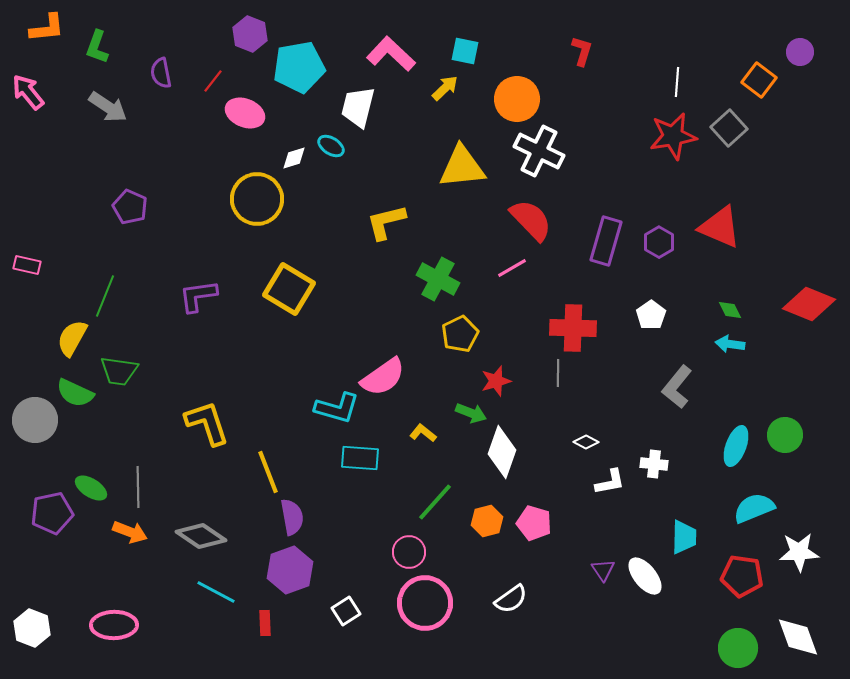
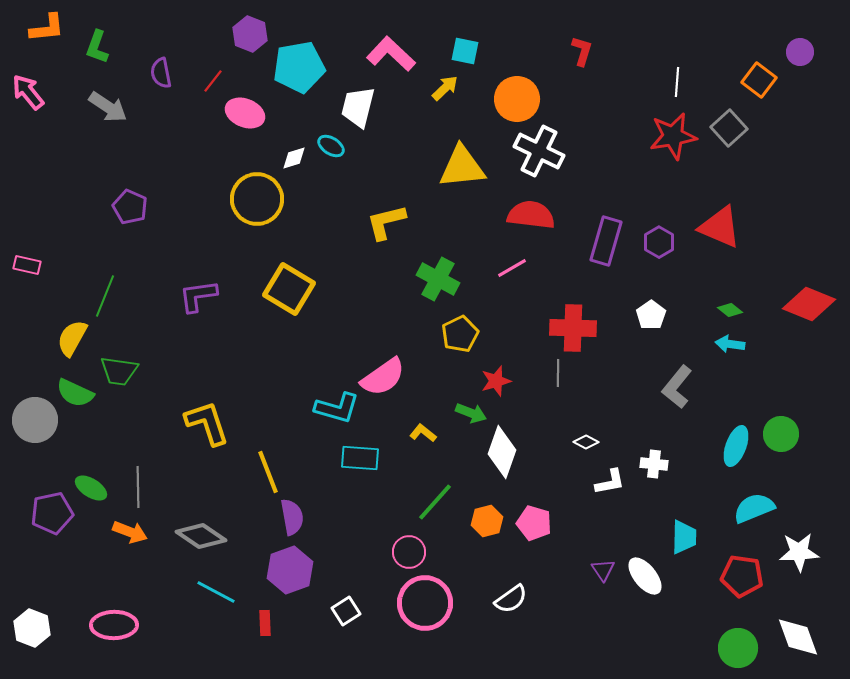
red semicircle at (531, 220): moved 5 px up; rotated 39 degrees counterclockwise
green diamond at (730, 310): rotated 25 degrees counterclockwise
green circle at (785, 435): moved 4 px left, 1 px up
